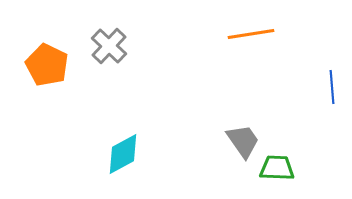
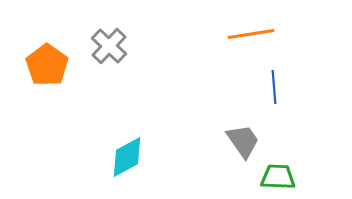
orange pentagon: rotated 9 degrees clockwise
blue line: moved 58 px left
cyan diamond: moved 4 px right, 3 px down
green trapezoid: moved 1 px right, 9 px down
